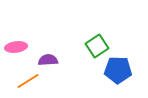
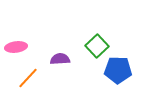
green square: rotated 10 degrees counterclockwise
purple semicircle: moved 12 px right, 1 px up
orange line: moved 3 px up; rotated 15 degrees counterclockwise
